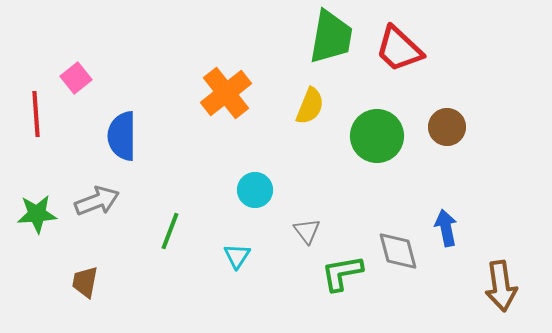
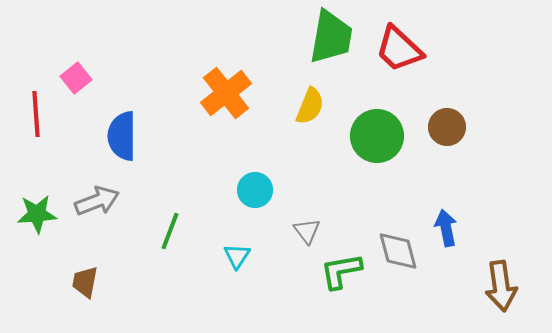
green L-shape: moved 1 px left, 2 px up
